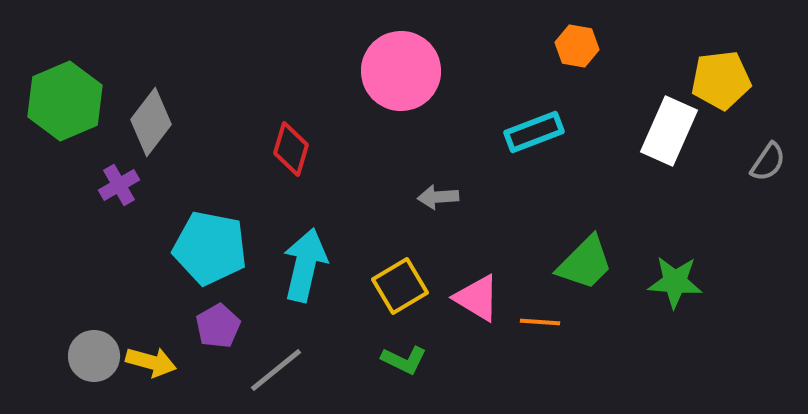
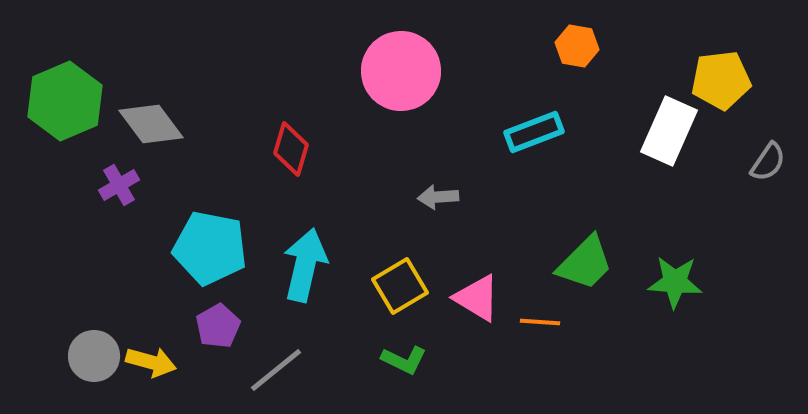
gray diamond: moved 2 px down; rotated 74 degrees counterclockwise
